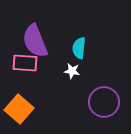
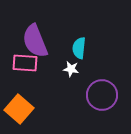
white star: moved 1 px left, 2 px up
purple circle: moved 2 px left, 7 px up
